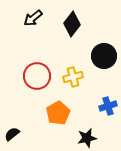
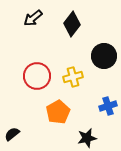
orange pentagon: moved 1 px up
